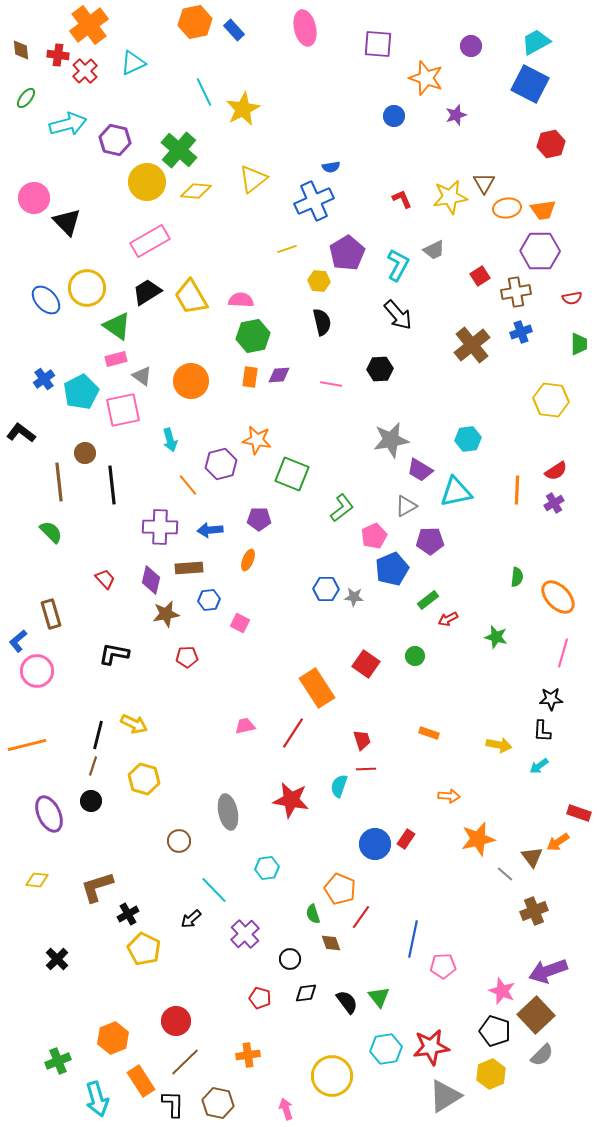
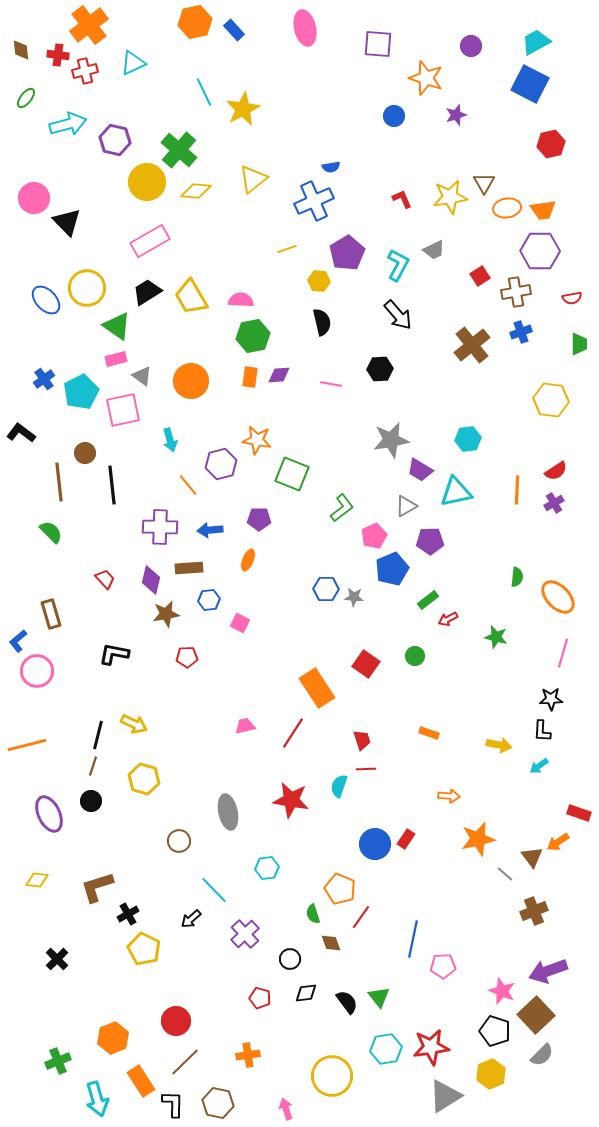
red cross at (85, 71): rotated 30 degrees clockwise
